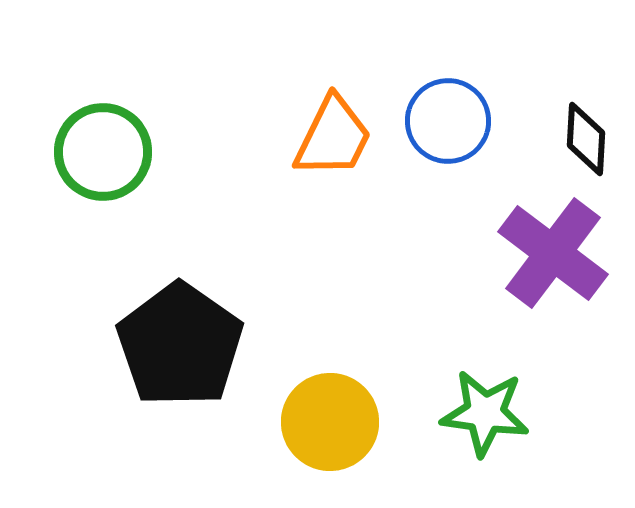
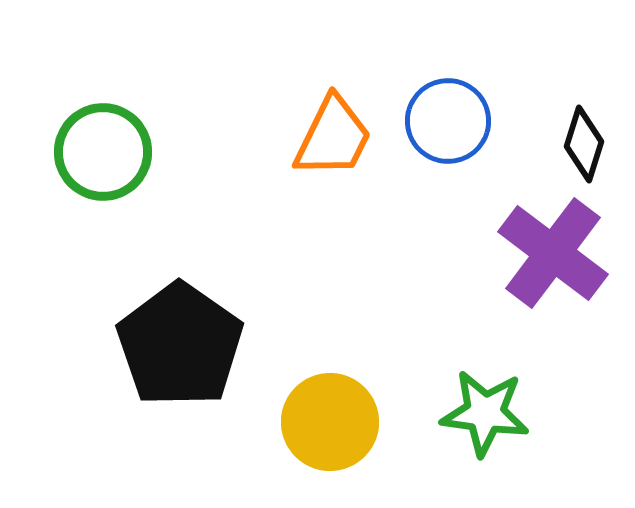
black diamond: moved 2 px left, 5 px down; rotated 14 degrees clockwise
